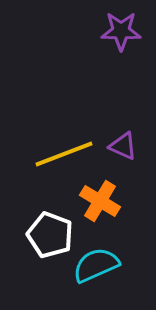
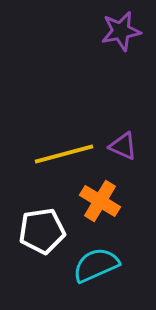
purple star: rotated 12 degrees counterclockwise
yellow line: rotated 6 degrees clockwise
white pentagon: moved 8 px left, 4 px up; rotated 30 degrees counterclockwise
